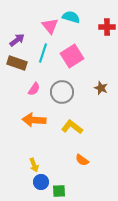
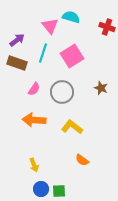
red cross: rotated 21 degrees clockwise
blue circle: moved 7 px down
